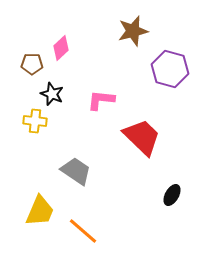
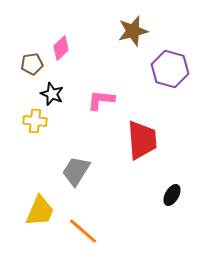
brown pentagon: rotated 10 degrees counterclockwise
red trapezoid: moved 3 px down; rotated 42 degrees clockwise
gray trapezoid: rotated 92 degrees counterclockwise
